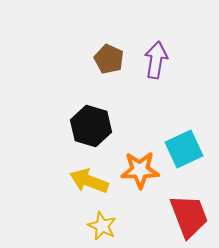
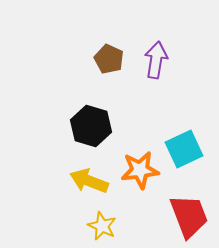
orange star: rotated 6 degrees counterclockwise
